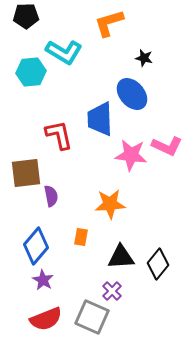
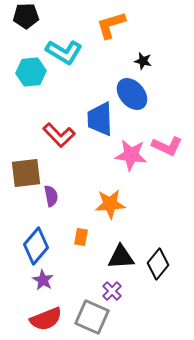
orange L-shape: moved 2 px right, 2 px down
black star: moved 1 px left, 3 px down
red L-shape: rotated 148 degrees clockwise
